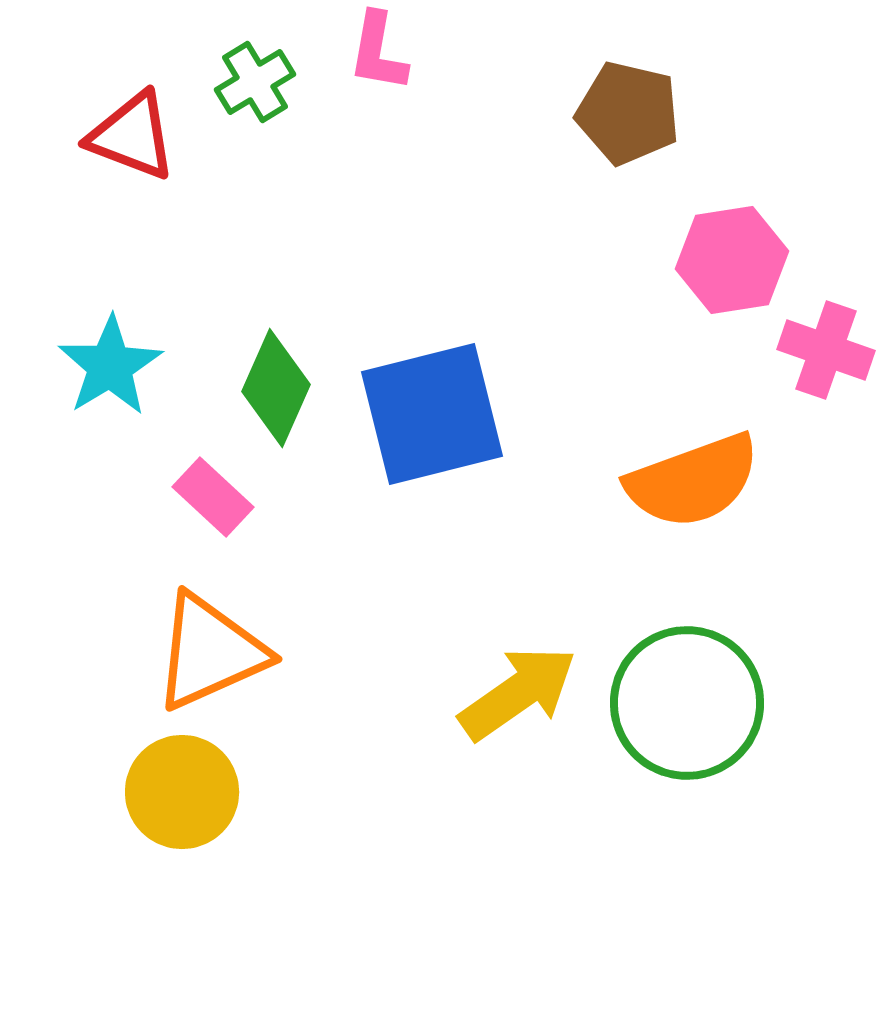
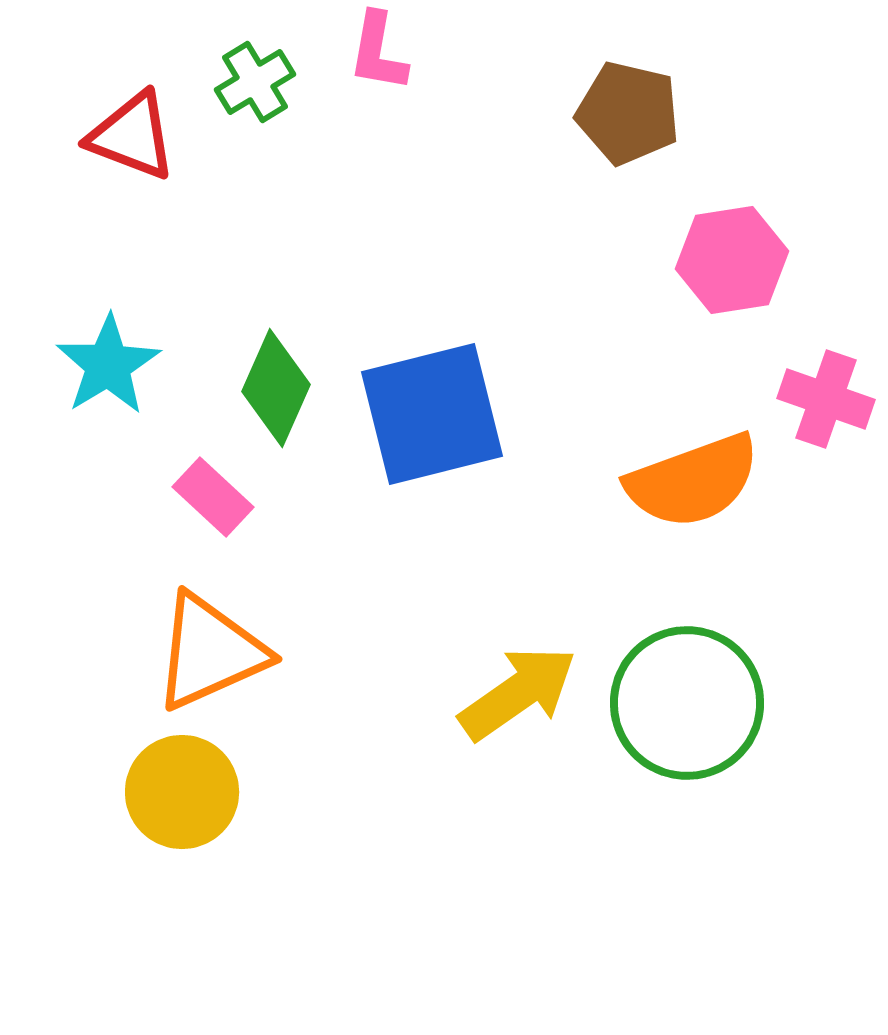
pink cross: moved 49 px down
cyan star: moved 2 px left, 1 px up
